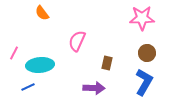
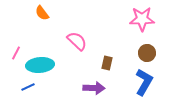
pink star: moved 1 px down
pink semicircle: rotated 110 degrees clockwise
pink line: moved 2 px right
